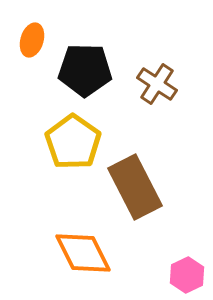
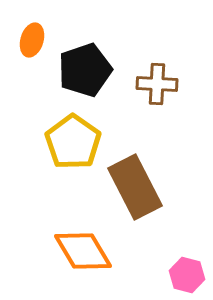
black pentagon: rotated 20 degrees counterclockwise
brown cross: rotated 30 degrees counterclockwise
orange diamond: moved 2 px up; rotated 4 degrees counterclockwise
pink hexagon: rotated 20 degrees counterclockwise
